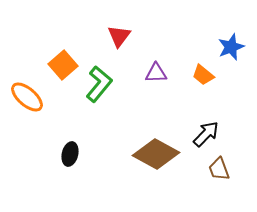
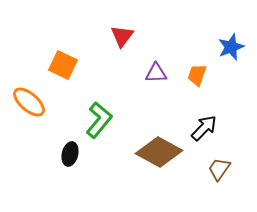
red triangle: moved 3 px right
orange square: rotated 24 degrees counterclockwise
orange trapezoid: moved 6 px left; rotated 70 degrees clockwise
green L-shape: moved 36 px down
orange ellipse: moved 2 px right, 5 px down
black arrow: moved 2 px left, 6 px up
brown diamond: moved 3 px right, 2 px up
brown trapezoid: rotated 55 degrees clockwise
